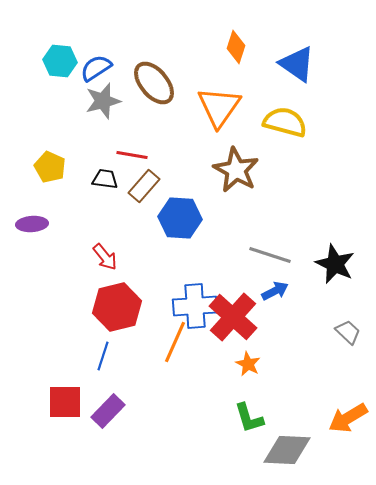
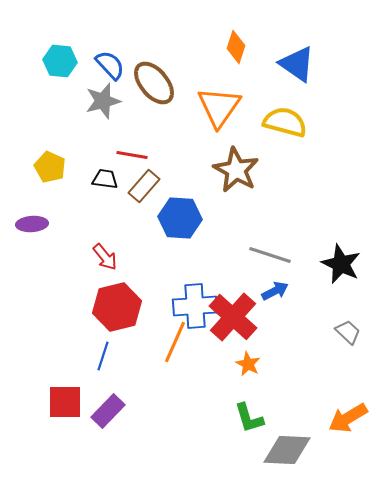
blue semicircle: moved 14 px right, 3 px up; rotated 80 degrees clockwise
black star: moved 6 px right
